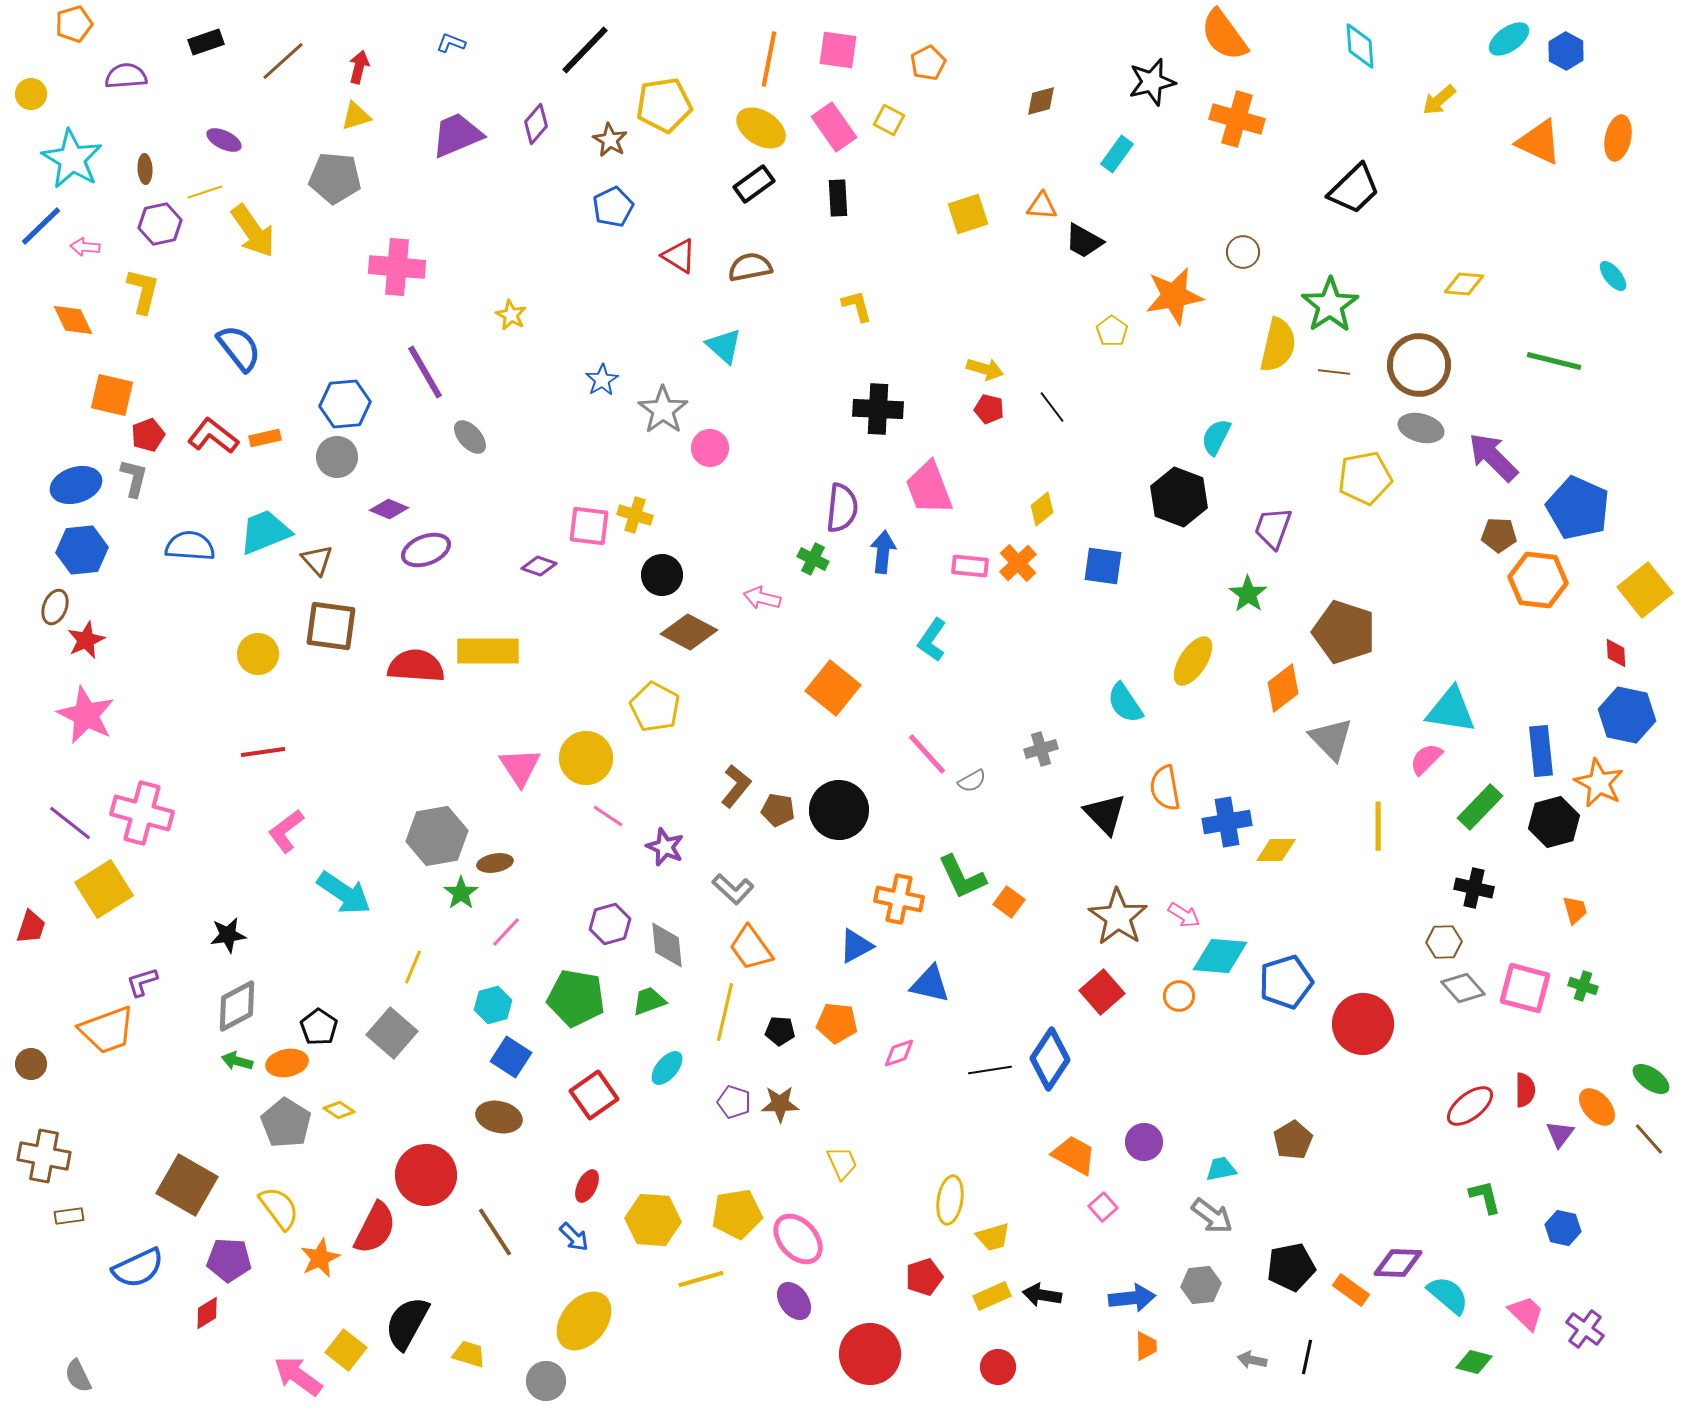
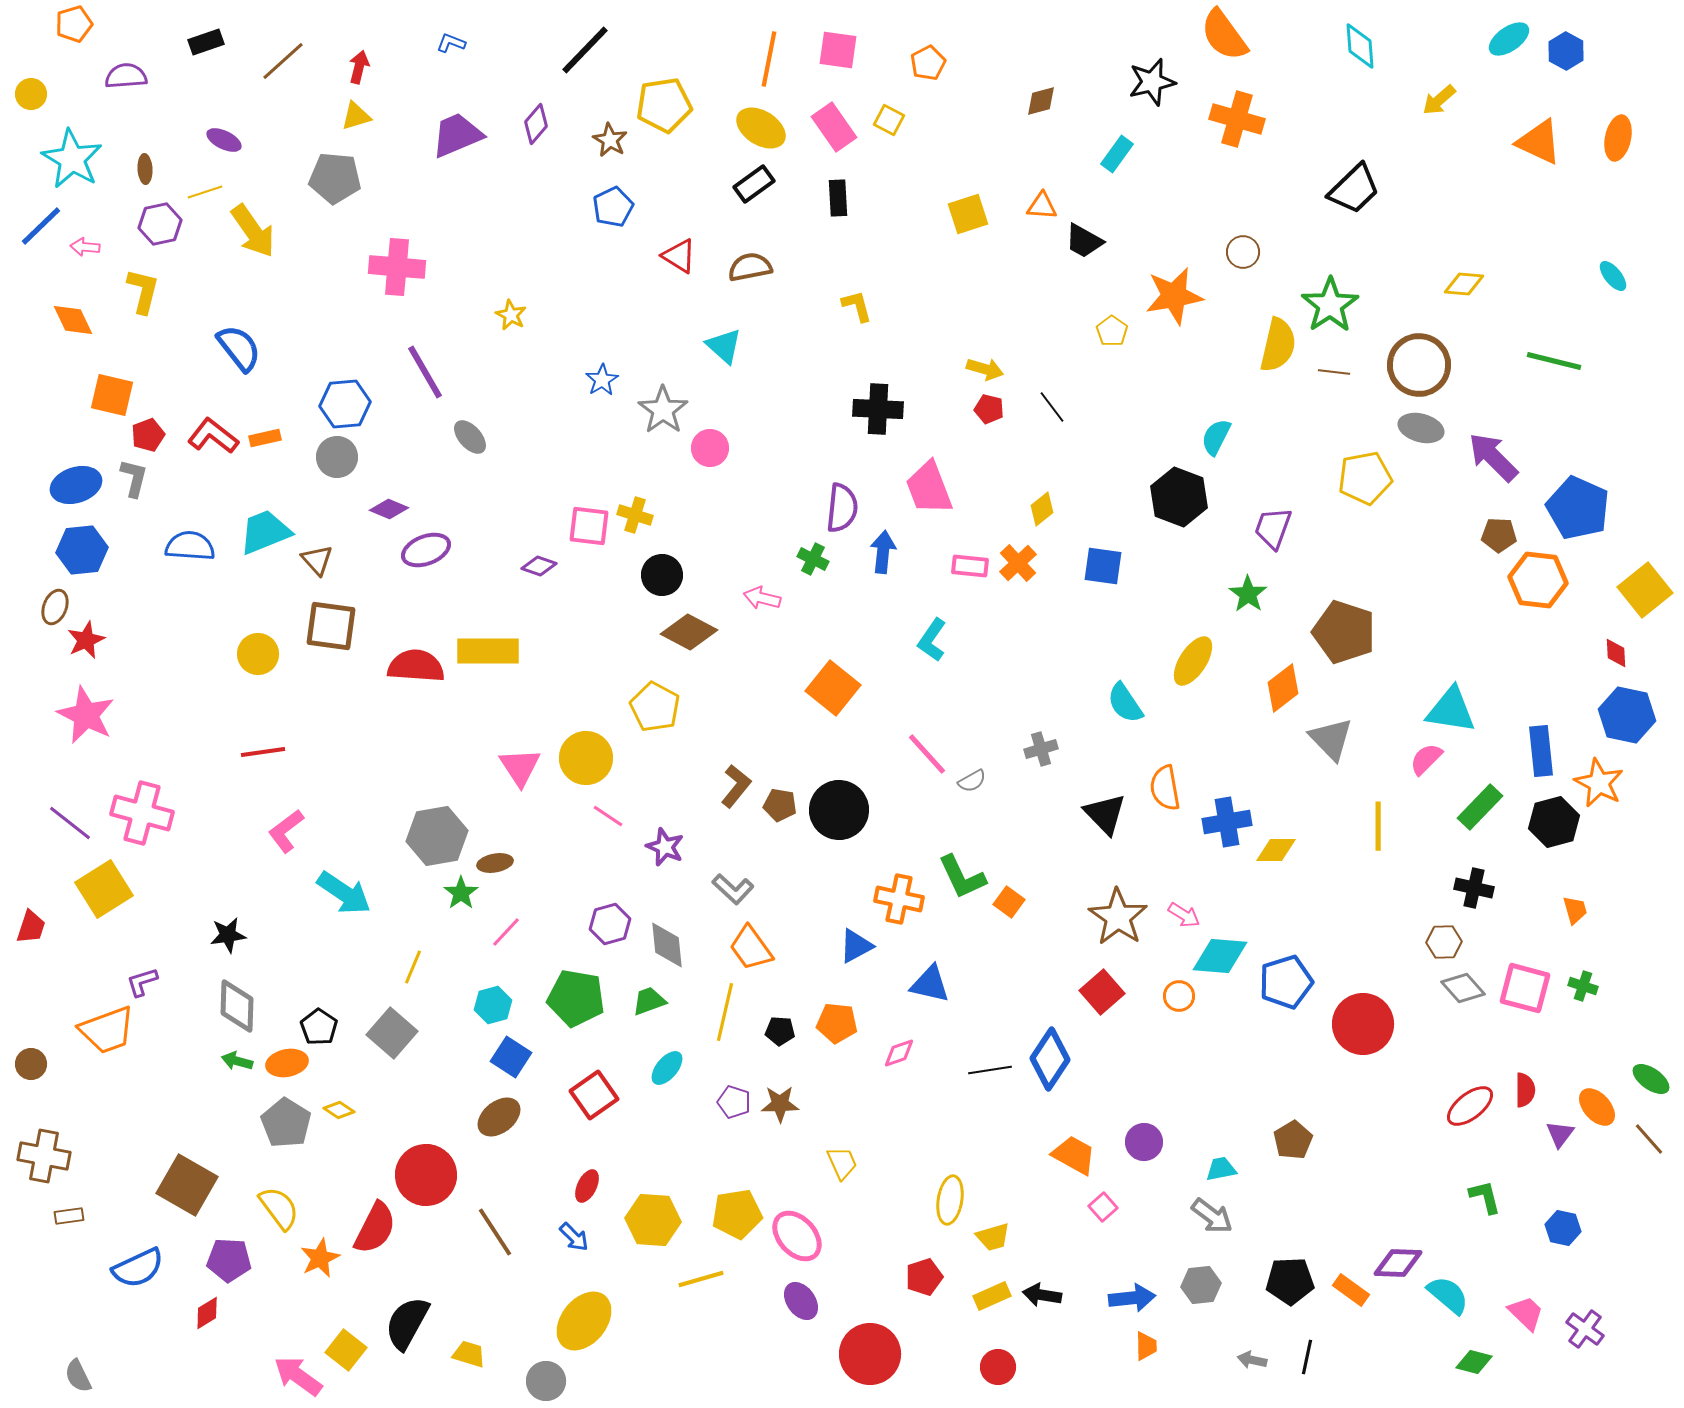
brown pentagon at (778, 810): moved 2 px right, 5 px up
gray diamond at (237, 1006): rotated 60 degrees counterclockwise
brown ellipse at (499, 1117): rotated 51 degrees counterclockwise
pink ellipse at (798, 1239): moved 1 px left, 3 px up
black pentagon at (1291, 1267): moved 1 px left, 14 px down; rotated 9 degrees clockwise
purple ellipse at (794, 1301): moved 7 px right
